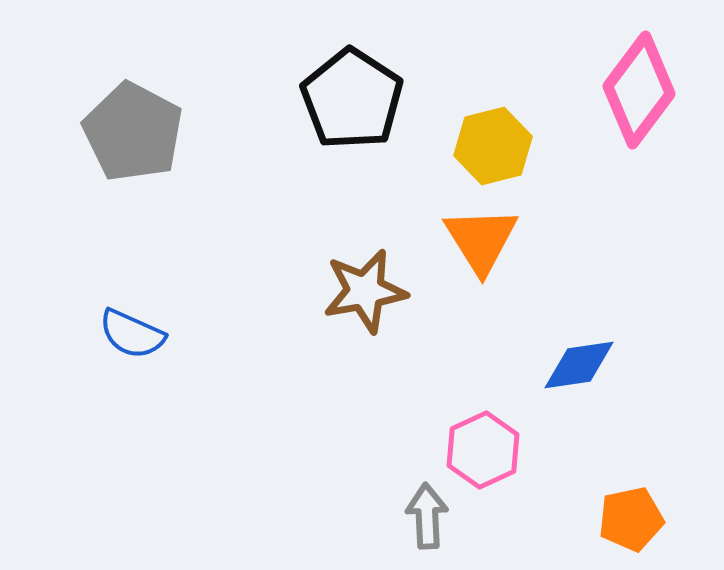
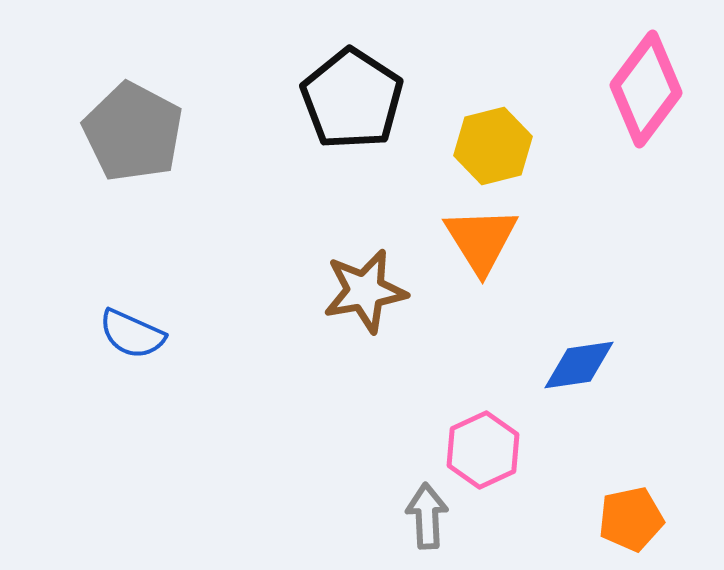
pink diamond: moved 7 px right, 1 px up
